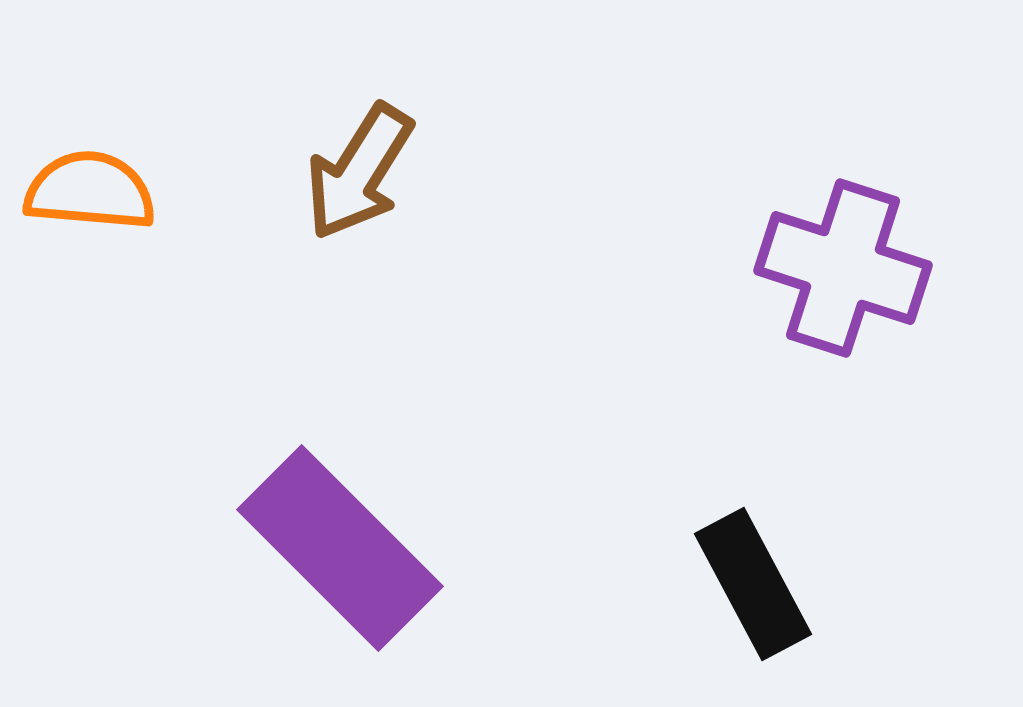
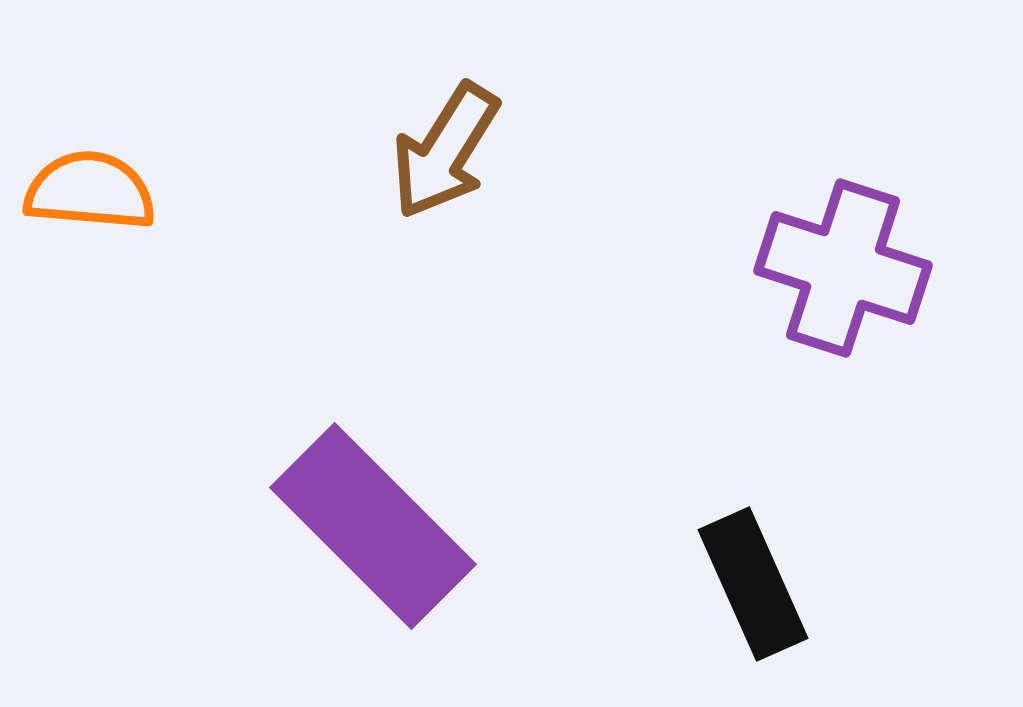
brown arrow: moved 86 px right, 21 px up
purple rectangle: moved 33 px right, 22 px up
black rectangle: rotated 4 degrees clockwise
